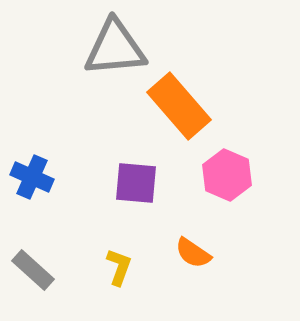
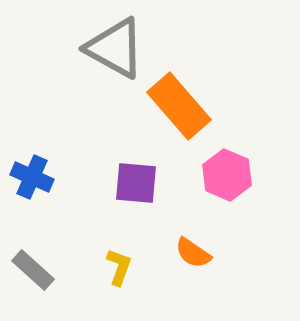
gray triangle: rotated 34 degrees clockwise
